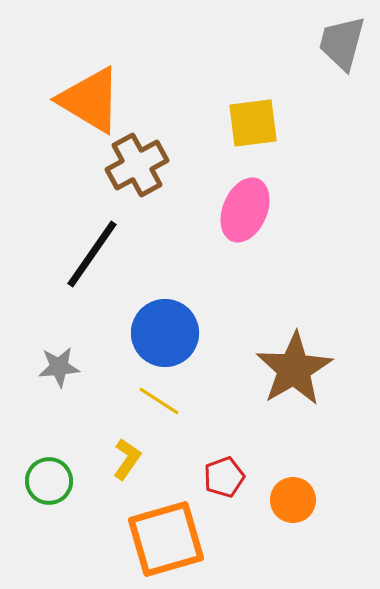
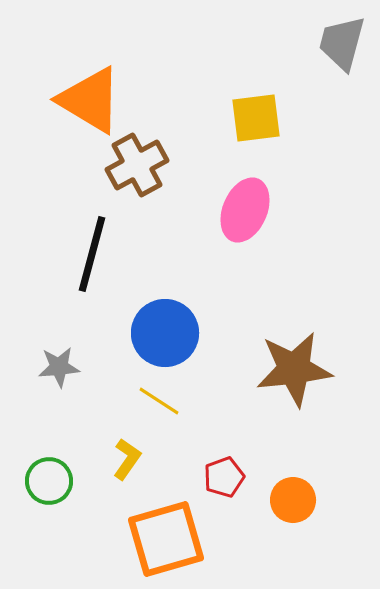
yellow square: moved 3 px right, 5 px up
black line: rotated 20 degrees counterclockwise
brown star: rotated 24 degrees clockwise
